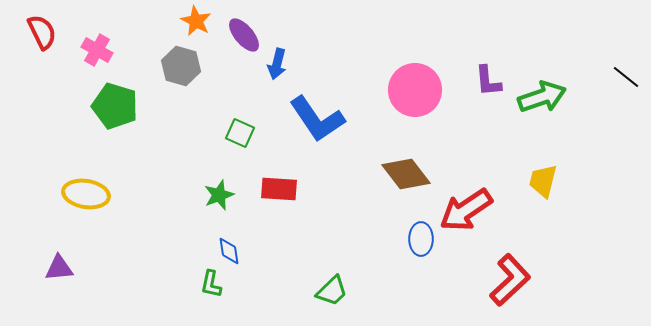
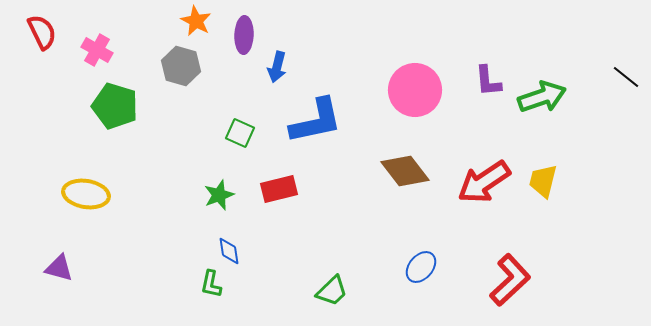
purple ellipse: rotated 42 degrees clockwise
blue arrow: moved 3 px down
blue L-shape: moved 1 px left, 2 px down; rotated 68 degrees counterclockwise
brown diamond: moved 1 px left, 3 px up
red rectangle: rotated 18 degrees counterclockwise
red arrow: moved 18 px right, 28 px up
blue ellipse: moved 28 px down; rotated 40 degrees clockwise
purple triangle: rotated 20 degrees clockwise
